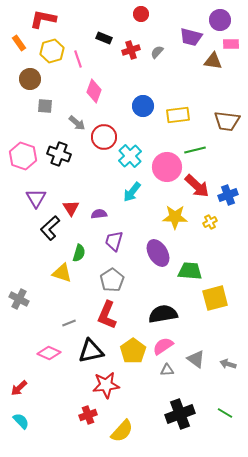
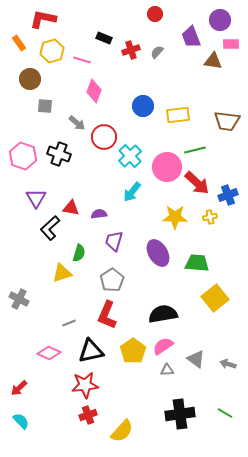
red circle at (141, 14): moved 14 px right
purple trapezoid at (191, 37): rotated 55 degrees clockwise
pink line at (78, 59): moved 4 px right, 1 px down; rotated 54 degrees counterclockwise
red arrow at (197, 186): moved 3 px up
red triangle at (71, 208): rotated 48 degrees counterclockwise
yellow cross at (210, 222): moved 5 px up; rotated 16 degrees clockwise
green trapezoid at (190, 271): moved 7 px right, 8 px up
yellow triangle at (62, 273): rotated 35 degrees counterclockwise
yellow square at (215, 298): rotated 24 degrees counterclockwise
red star at (106, 385): moved 21 px left
black cross at (180, 414): rotated 12 degrees clockwise
